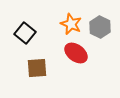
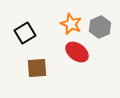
gray hexagon: rotated 10 degrees clockwise
black square: rotated 20 degrees clockwise
red ellipse: moved 1 px right, 1 px up
